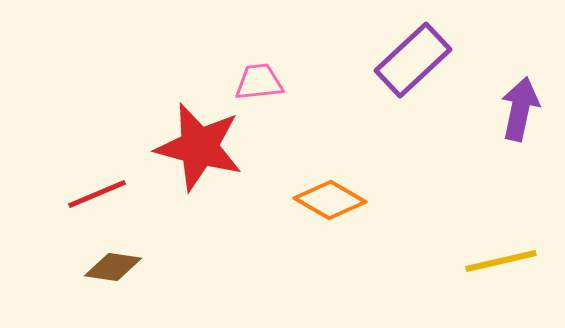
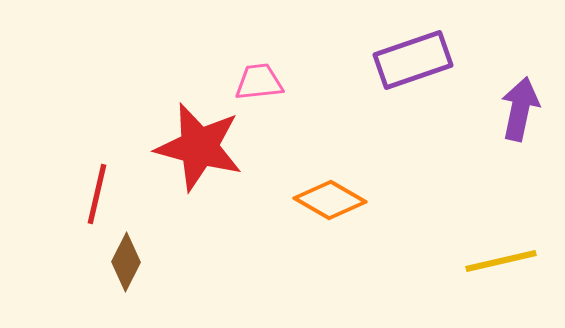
purple rectangle: rotated 24 degrees clockwise
red line: rotated 54 degrees counterclockwise
brown diamond: moved 13 px right, 5 px up; rotated 72 degrees counterclockwise
